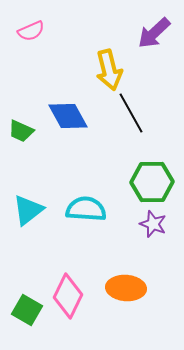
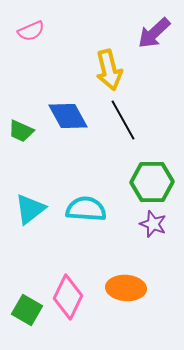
black line: moved 8 px left, 7 px down
cyan triangle: moved 2 px right, 1 px up
pink diamond: moved 1 px down
